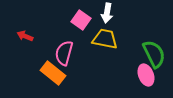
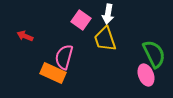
white arrow: moved 1 px right, 1 px down
yellow trapezoid: rotated 120 degrees counterclockwise
pink semicircle: moved 4 px down
orange rectangle: rotated 15 degrees counterclockwise
